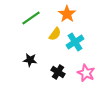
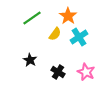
orange star: moved 1 px right, 2 px down
green line: moved 1 px right
cyan cross: moved 4 px right, 5 px up
black star: rotated 24 degrees clockwise
pink star: moved 1 px up
